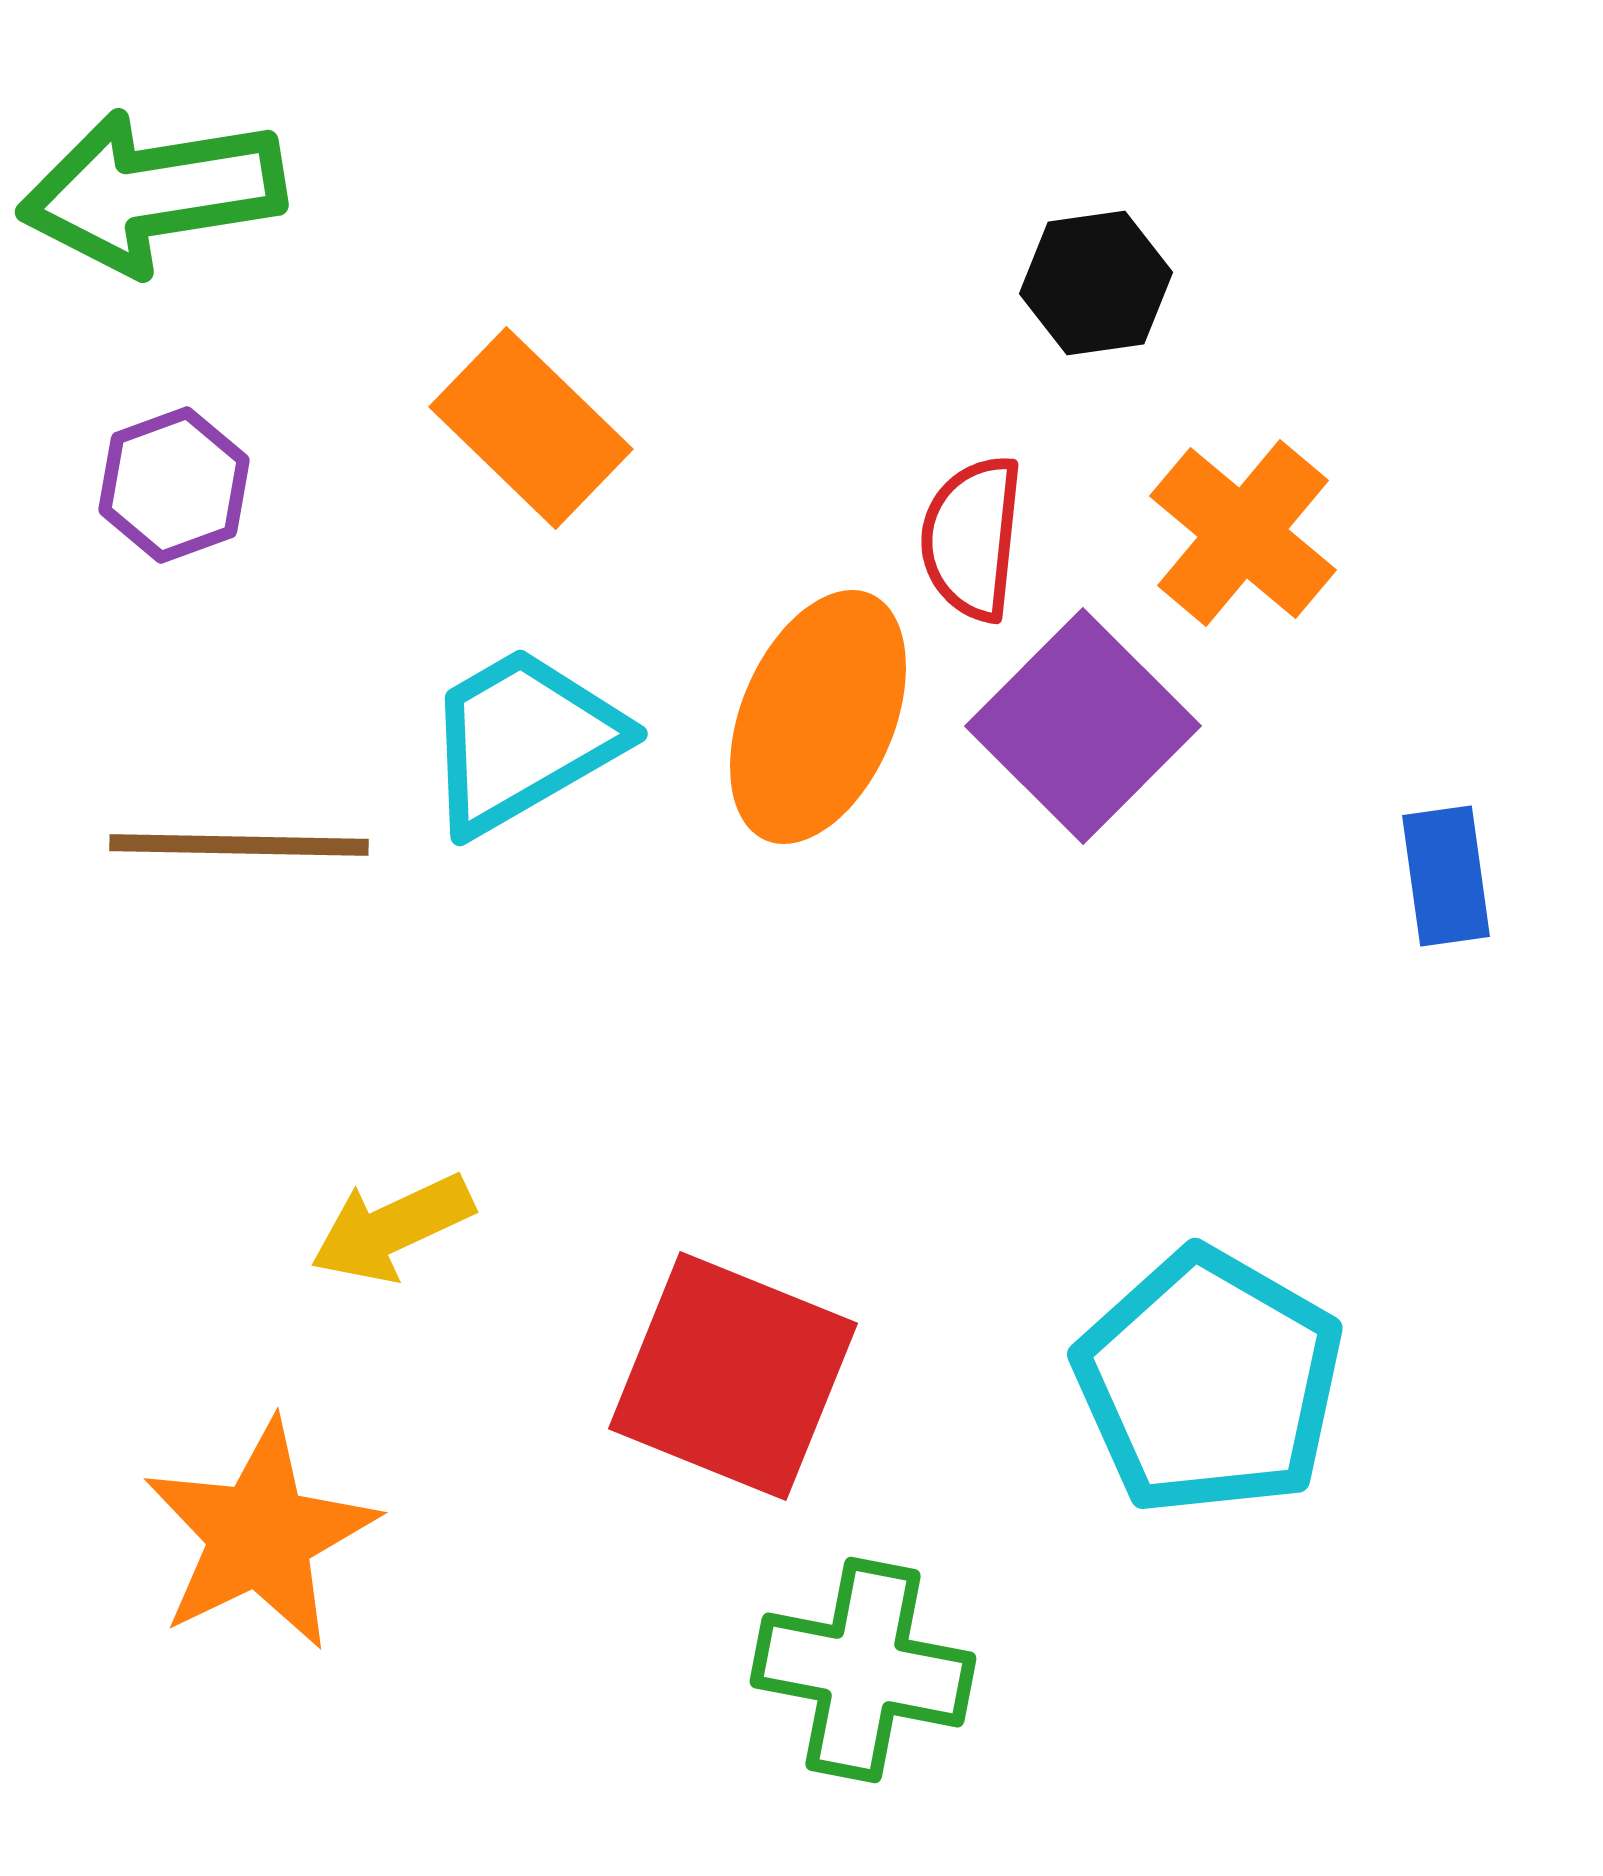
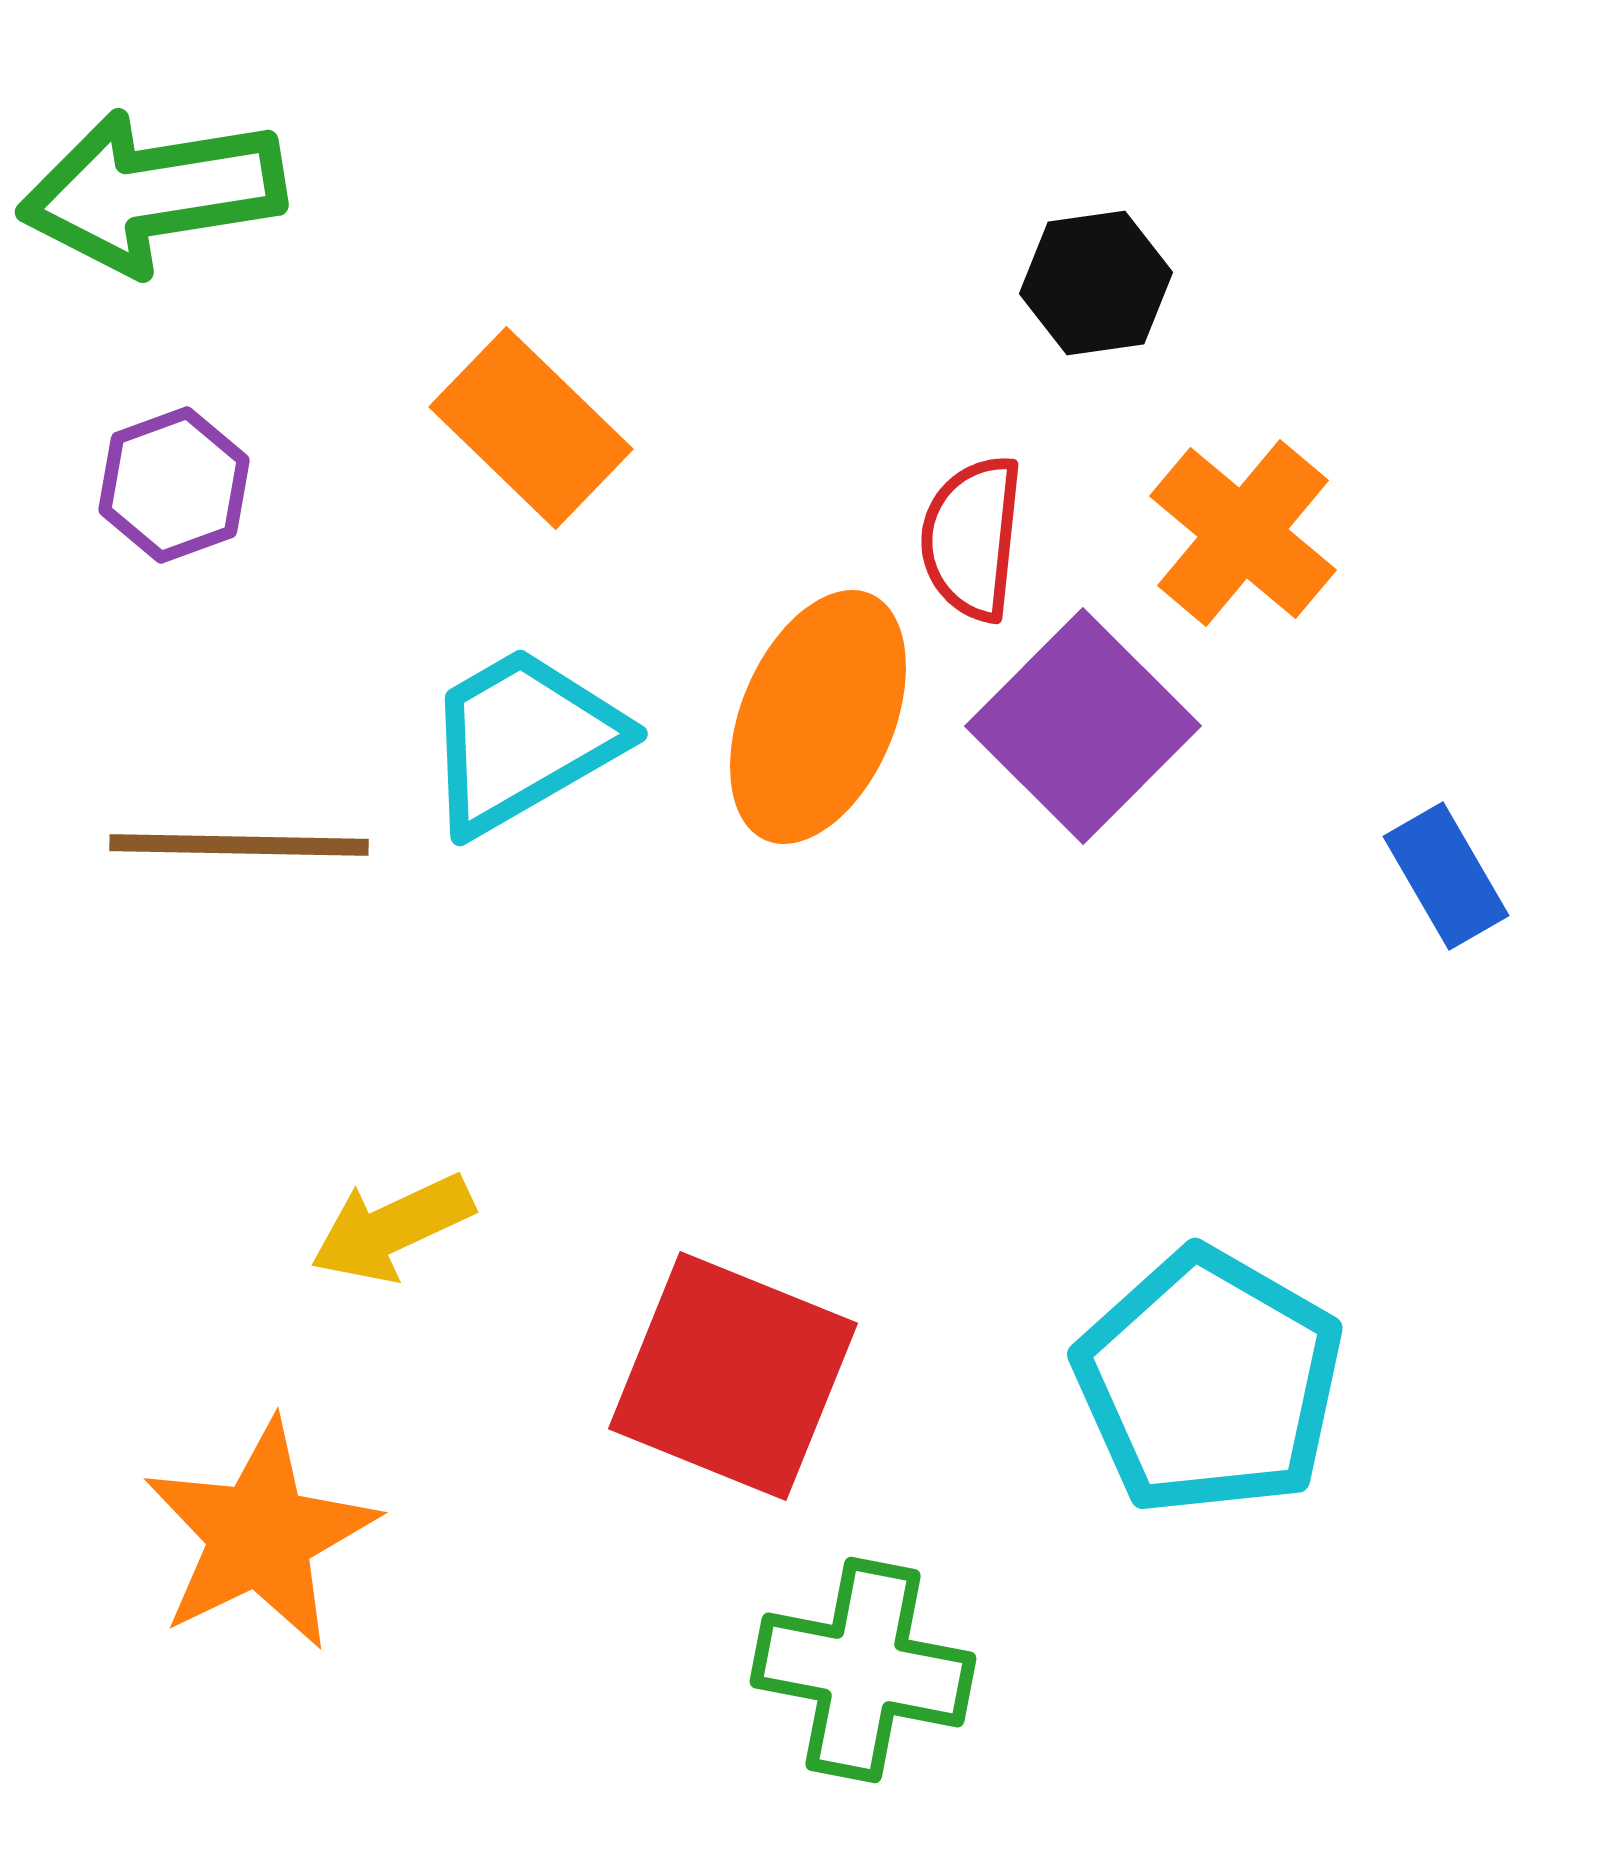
blue rectangle: rotated 22 degrees counterclockwise
